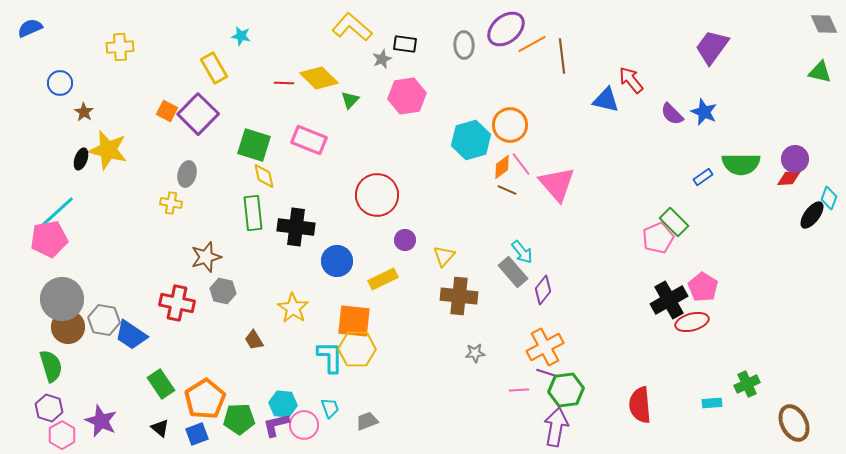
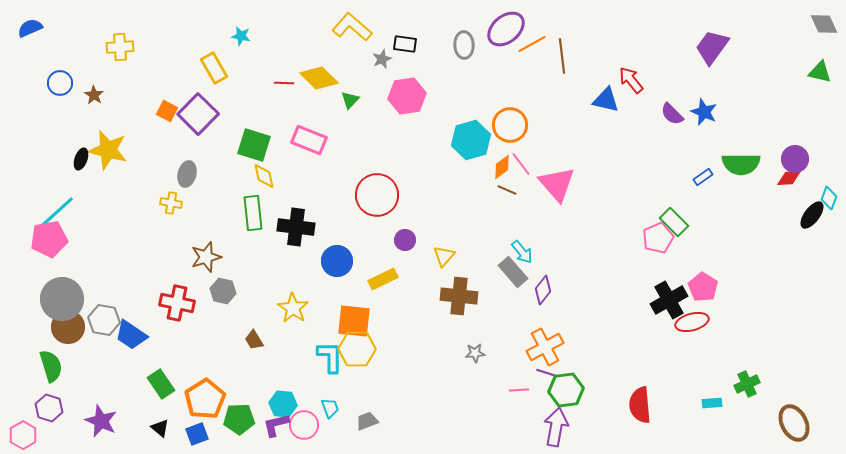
brown star at (84, 112): moved 10 px right, 17 px up
pink hexagon at (62, 435): moved 39 px left
